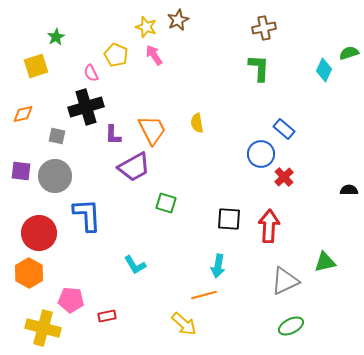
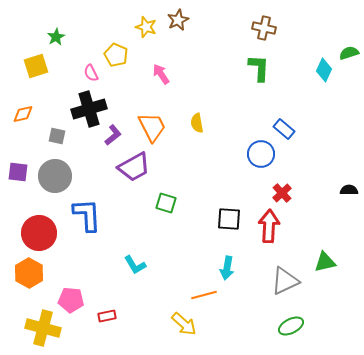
brown cross: rotated 25 degrees clockwise
pink arrow: moved 7 px right, 19 px down
black cross: moved 3 px right, 2 px down
orange trapezoid: moved 3 px up
purple L-shape: rotated 130 degrees counterclockwise
purple square: moved 3 px left, 1 px down
red cross: moved 2 px left, 16 px down
cyan arrow: moved 9 px right, 2 px down
